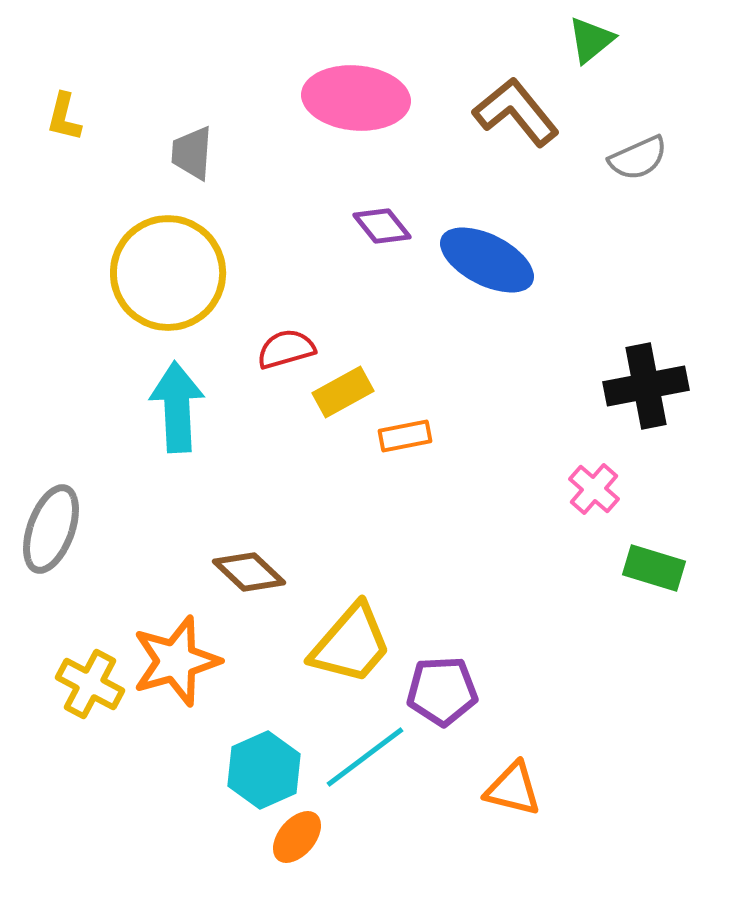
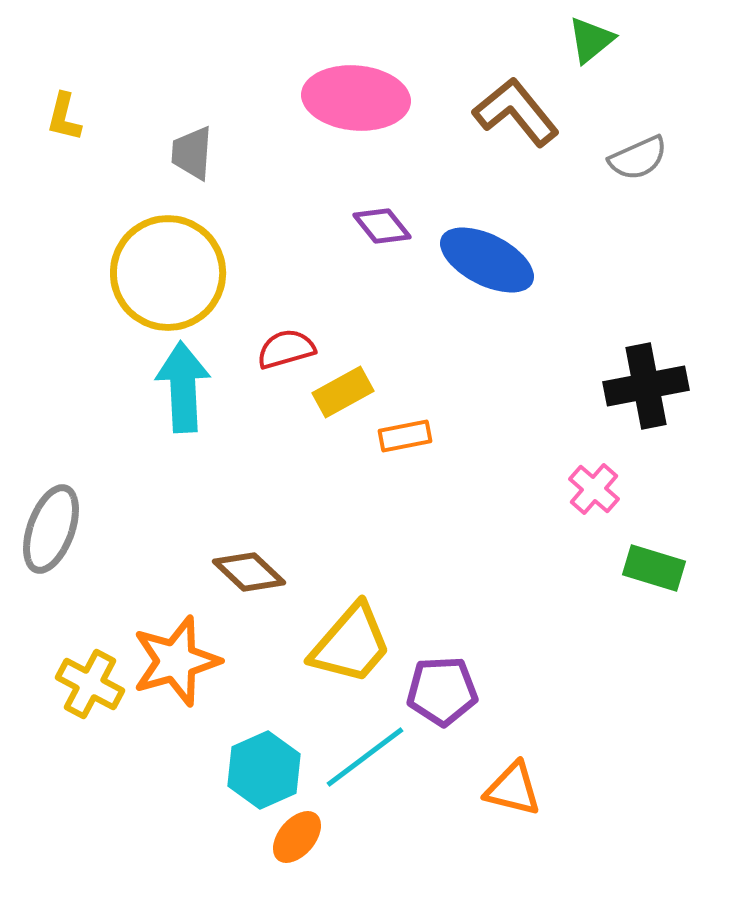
cyan arrow: moved 6 px right, 20 px up
